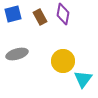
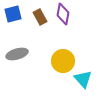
cyan triangle: rotated 18 degrees counterclockwise
